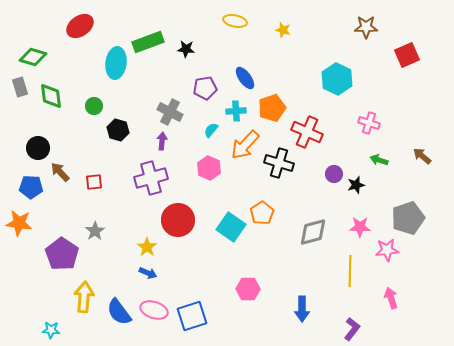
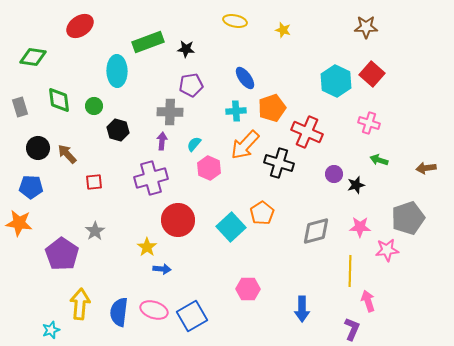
red square at (407, 55): moved 35 px left, 19 px down; rotated 25 degrees counterclockwise
green diamond at (33, 57): rotated 8 degrees counterclockwise
cyan ellipse at (116, 63): moved 1 px right, 8 px down; rotated 8 degrees counterclockwise
cyan hexagon at (337, 79): moved 1 px left, 2 px down
gray rectangle at (20, 87): moved 20 px down
purple pentagon at (205, 88): moved 14 px left, 3 px up
green diamond at (51, 96): moved 8 px right, 4 px down
gray cross at (170, 112): rotated 25 degrees counterclockwise
cyan semicircle at (211, 130): moved 17 px left, 14 px down
brown arrow at (422, 156): moved 4 px right, 12 px down; rotated 48 degrees counterclockwise
brown arrow at (60, 172): moved 7 px right, 18 px up
cyan square at (231, 227): rotated 12 degrees clockwise
gray diamond at (313, 232): moved 3 px right, 1 px up
blue arrow at (148, 273): moved 14 px right, 4 px up; rotated 18 degrees counterclockwise
yellow arrow at (84, 297): moved 4 px left, 7 px down
pink arrow at (391, 298): moved 23 px left, 3 px down
blue semicircle at (119, 312): rotated 44 degrees clockwise
blue square at (192, 316): rotated 12 degrees counterclockwise
purple L-shape at (352, 329): rotated 15 degrees counterclockwise
cyan star at (51, 330): rotated 24 degrees counterclockwise
